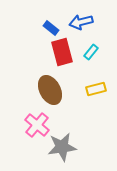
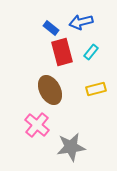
gray star: moved 9 px right
